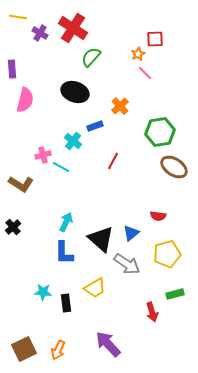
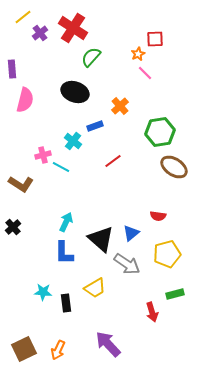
yellow line: moved 5 px right; rotated 48 degrees counterclockwise
purple cross: rotated 21 degrees clockwise
red line: rotated 24 degrees clockwise
